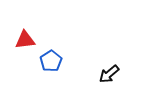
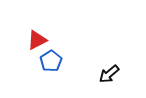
red triangle: moved 12 px right; rotated 20 degrees counterclockwise
